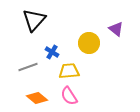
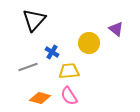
orange diamond: moved 3 px right; rotated 25 degrees counterclockwise
